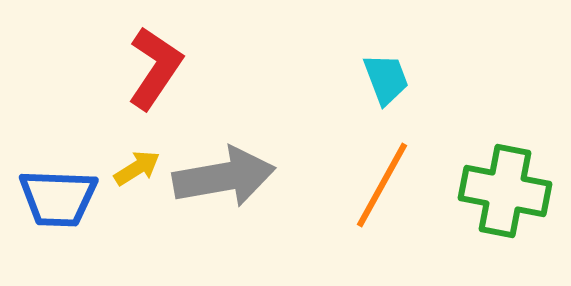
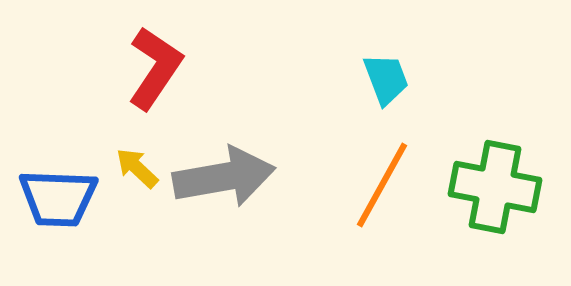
yellow arrow: rotated 105 degrees counterclockwise
green cross: moved 10 px left, 4 px up
